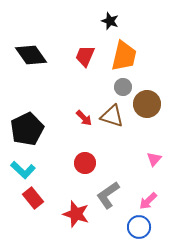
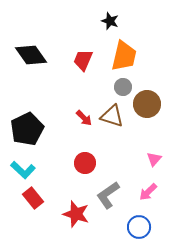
red trapezoid: moved 2 px left, 4 px down
pink arrow: moved 9 px up
